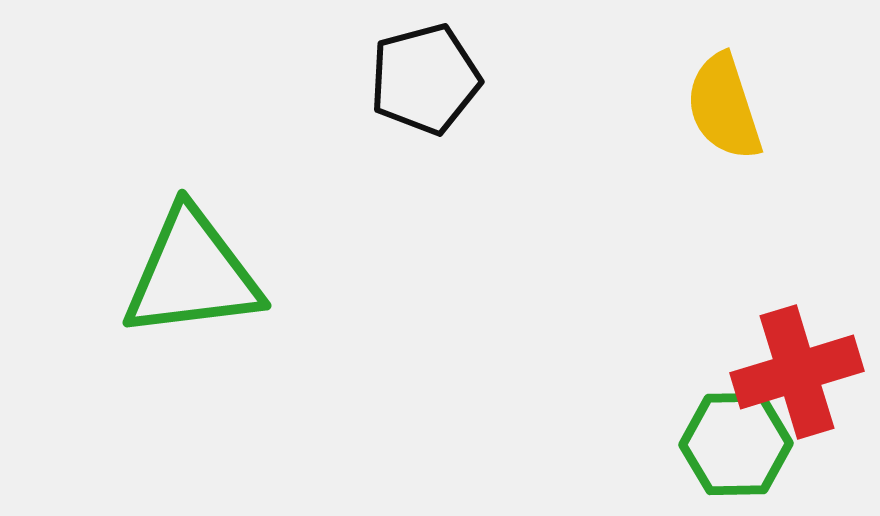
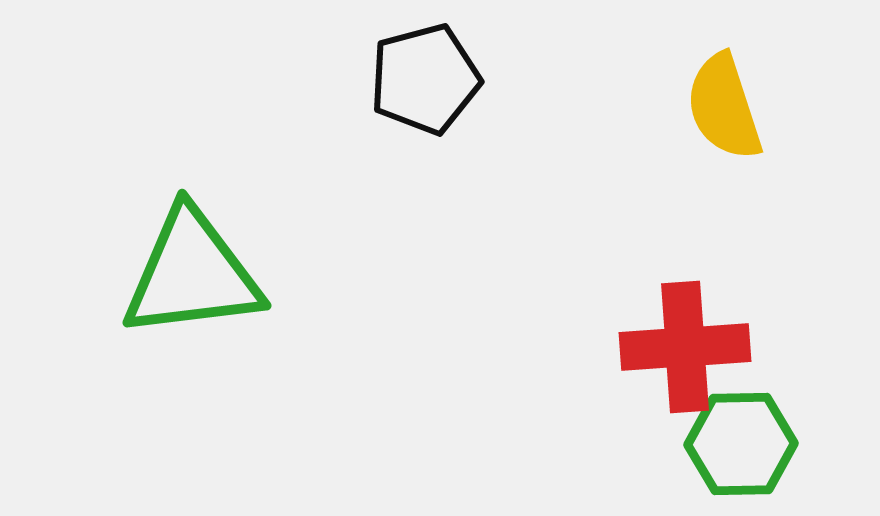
red cross: moved 112 px left, 25 px up; rotated 13 degrees clockwise
green hexagon: moved 5 px right
